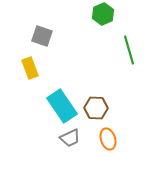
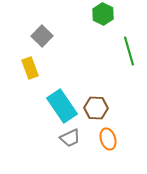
green hexagon: rotated 10 degrees counterclockwise
gray square: rotated 25 degrees clockwise
green line: moved 1 px down
